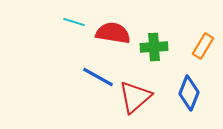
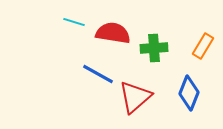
green cross: moved 1 px down
blue line: moved 3 px up
